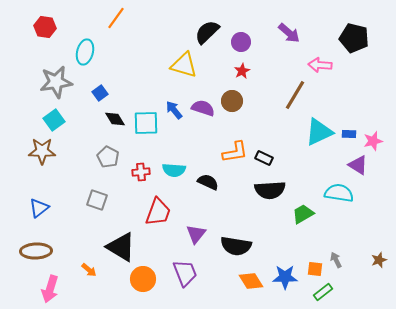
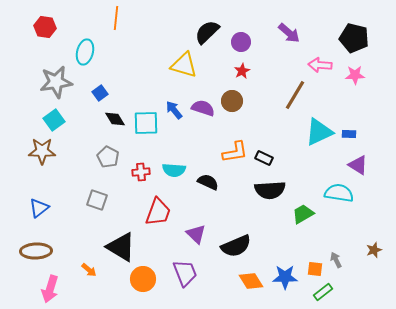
orange line at (116, 18): rotated 30 degrees counterclockwise
pink star at (373, 141): moved 18 px left, 66 px up; rotated 12 degrees clockwise
purple triangle at (196, 234): rotated 25 degrees counterclockwise
black semicircle at (236, 246): rotated 32 degrees counterclockwise
brown star at (379, 260): moved 5 px left, 10 px up
